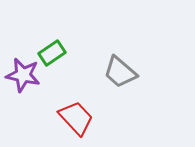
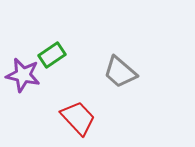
green rectangle: moved 2 px down
red trapezoid: moved 2 px right
